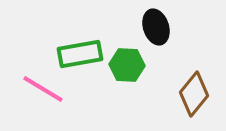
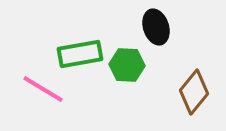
brown diamond: moved 2 px up
